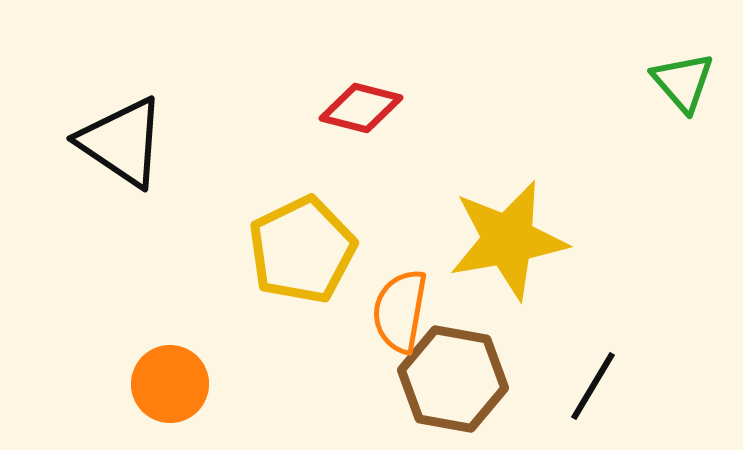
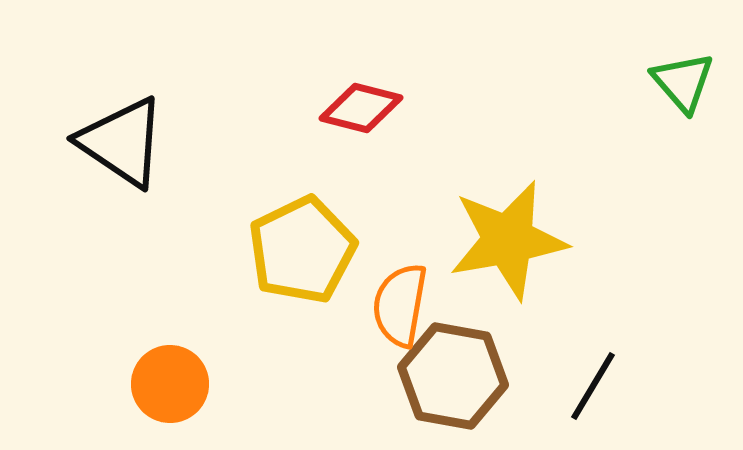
orange semicircle: moved 6 px up
brown hexagon: moved 3 px up
